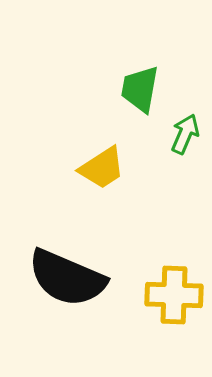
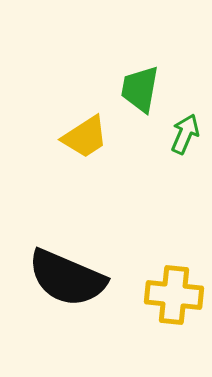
yellow trapezoid: moved 17 px left, 31 px up
yellow cross: rotated 4 degrees clockwise
